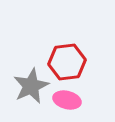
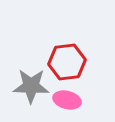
gray star: rotated 27 degrees clockwise
